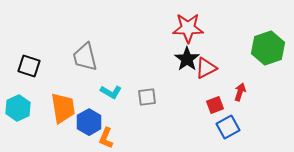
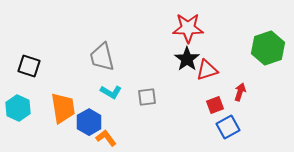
gray trapezoid: moved 17 px right
red triangle: moved 1 px right, 2 px down; rotated 10 degrees clockwise
cyan hexagon: rotated 10 degrees counterclockwise
orange L-shape: rotated 120 degrees clockwise
